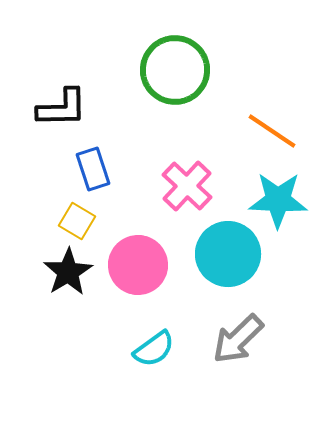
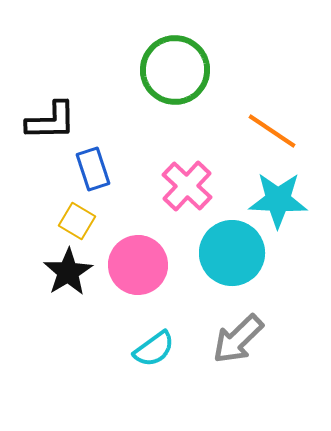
black L-shape: moved 11 px left, 13 px down
cyan circle: moved 4 px right, 1 px up
